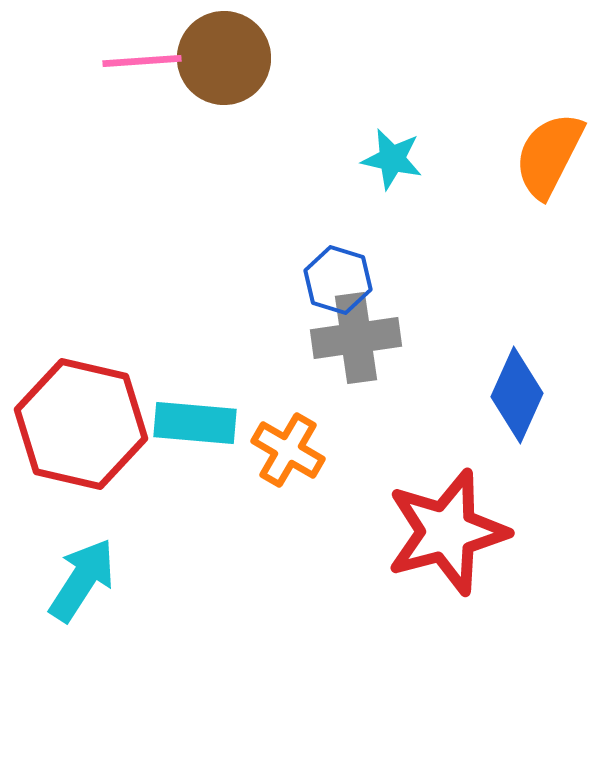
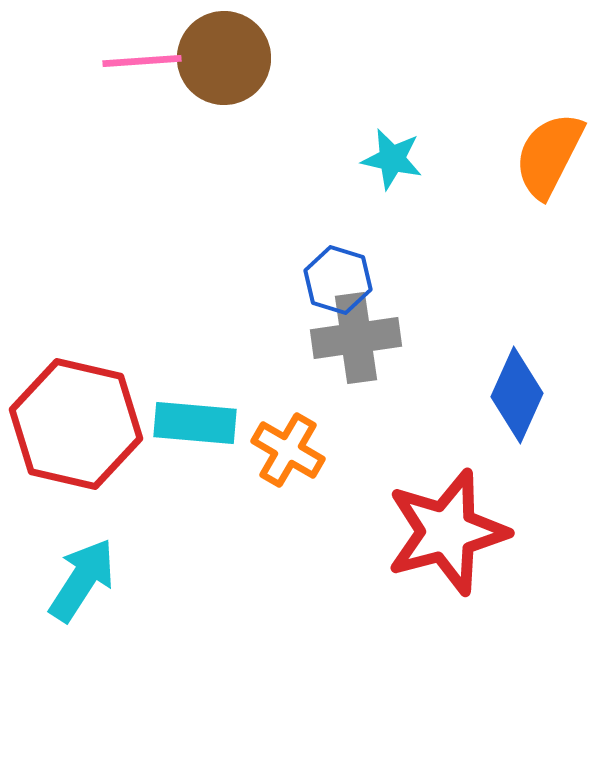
red hexagon: moved 5 px left
